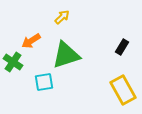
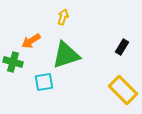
yellow arrow: moved 1 px right; rotated 28 degrees counterclockwise
green cross: rotated 18 degrees counterclockwise
yellow rectangle: rotated 16 degrees counterclockwise
